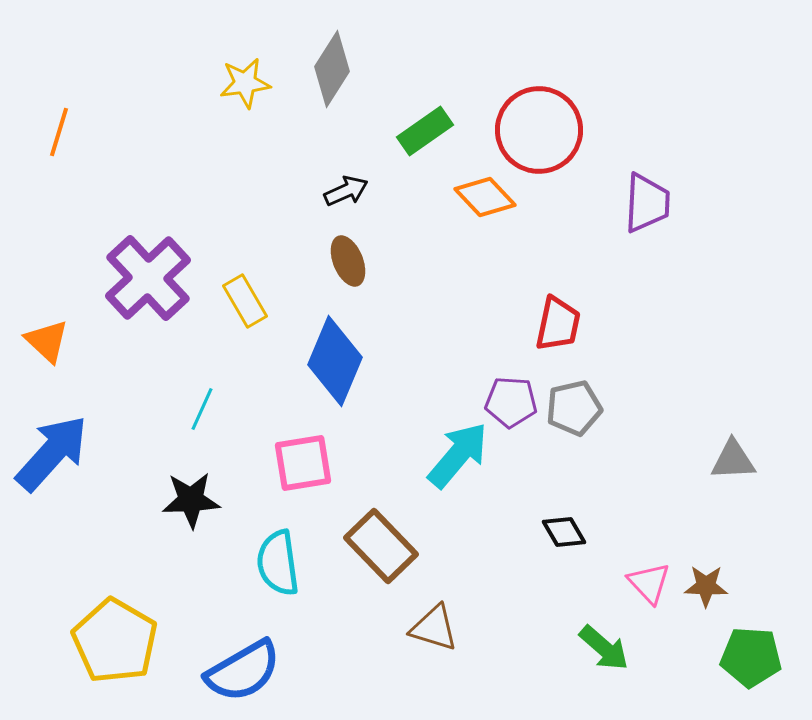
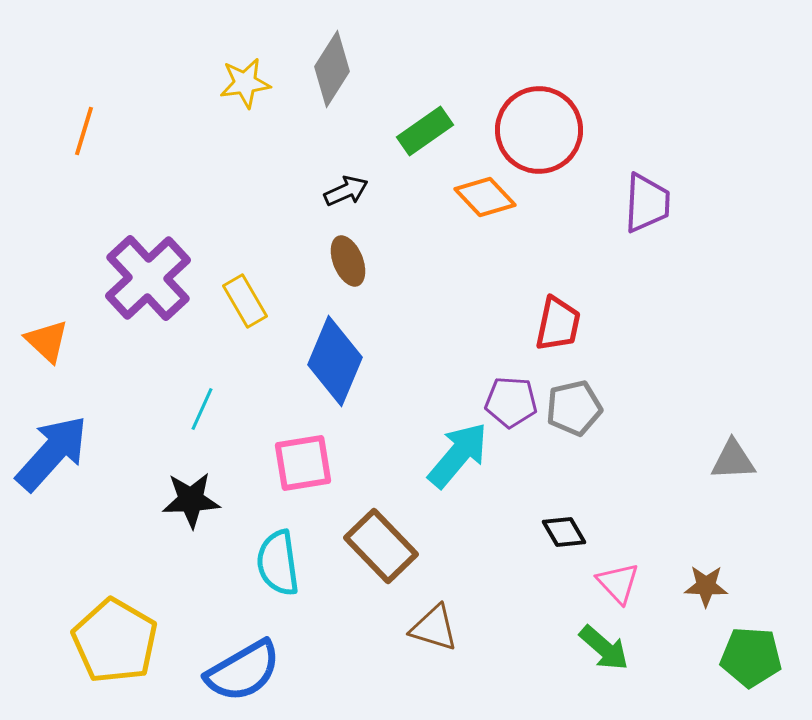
orange line: moved 25 px right, 1 px up
pink triangle: moved 31 px left
